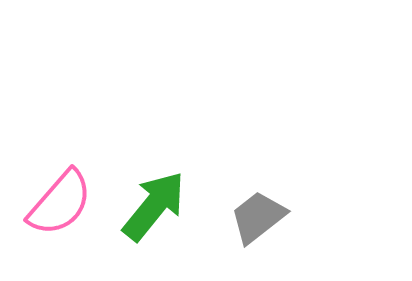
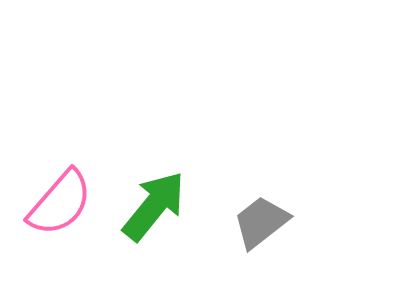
gray trapezoid: moved 3 px right, 5 px down
